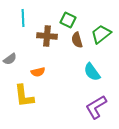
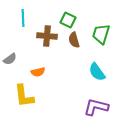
green trapezoid: rotated 35 degrees counterclockwise
brown semicircle: moved 3 px left
cyan semicircle: moved 5 px right
purple L-shape: rotated 45 degrees clockwise
